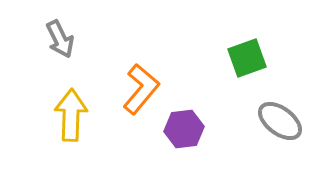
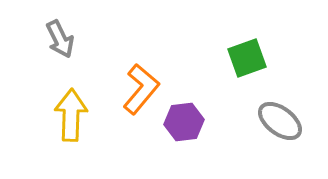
purple hexagon: moved 7 px up
